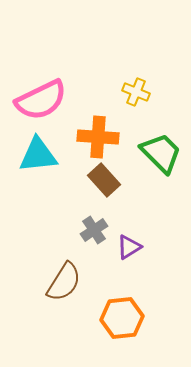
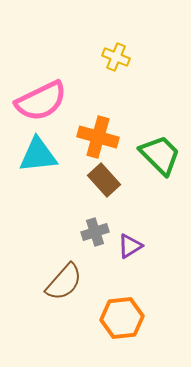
yellow cross: moved 20 px left, 35 px up
pink semicircle: moved 1 px down
orange cross: rotated 12 degrees clockwise
green trapezoid: moved 1 px left, 2 px down
gray cross: moved 1 px right, 2 px down; rotated 16 degrees clockwise
purple triangle: moved 1 px right, 1 px up
brown semicircle: rotated 9 degrees clockwise
